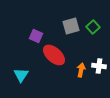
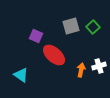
white cross: rotated 24 degrees counterclockwise
cyan triangle: rotated 28 degrees counterclockwise
